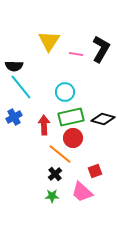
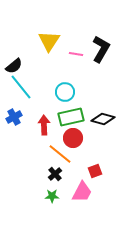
black semicircle: rotated 42 degrees counterclockwise
pink trapezoid: rotated 105 degrees counterclockwise
